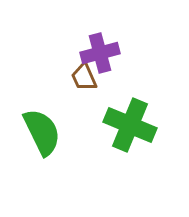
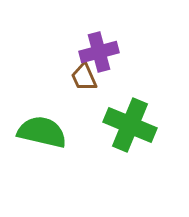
purple cross: moved 1 px left, 1 px up
green semicircle: rotated 51 degrees counterclockwise
